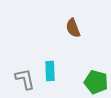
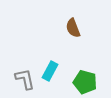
cyan rectangle: rotated 30 degrees clockwise
green pentagon: moved 11 px left
